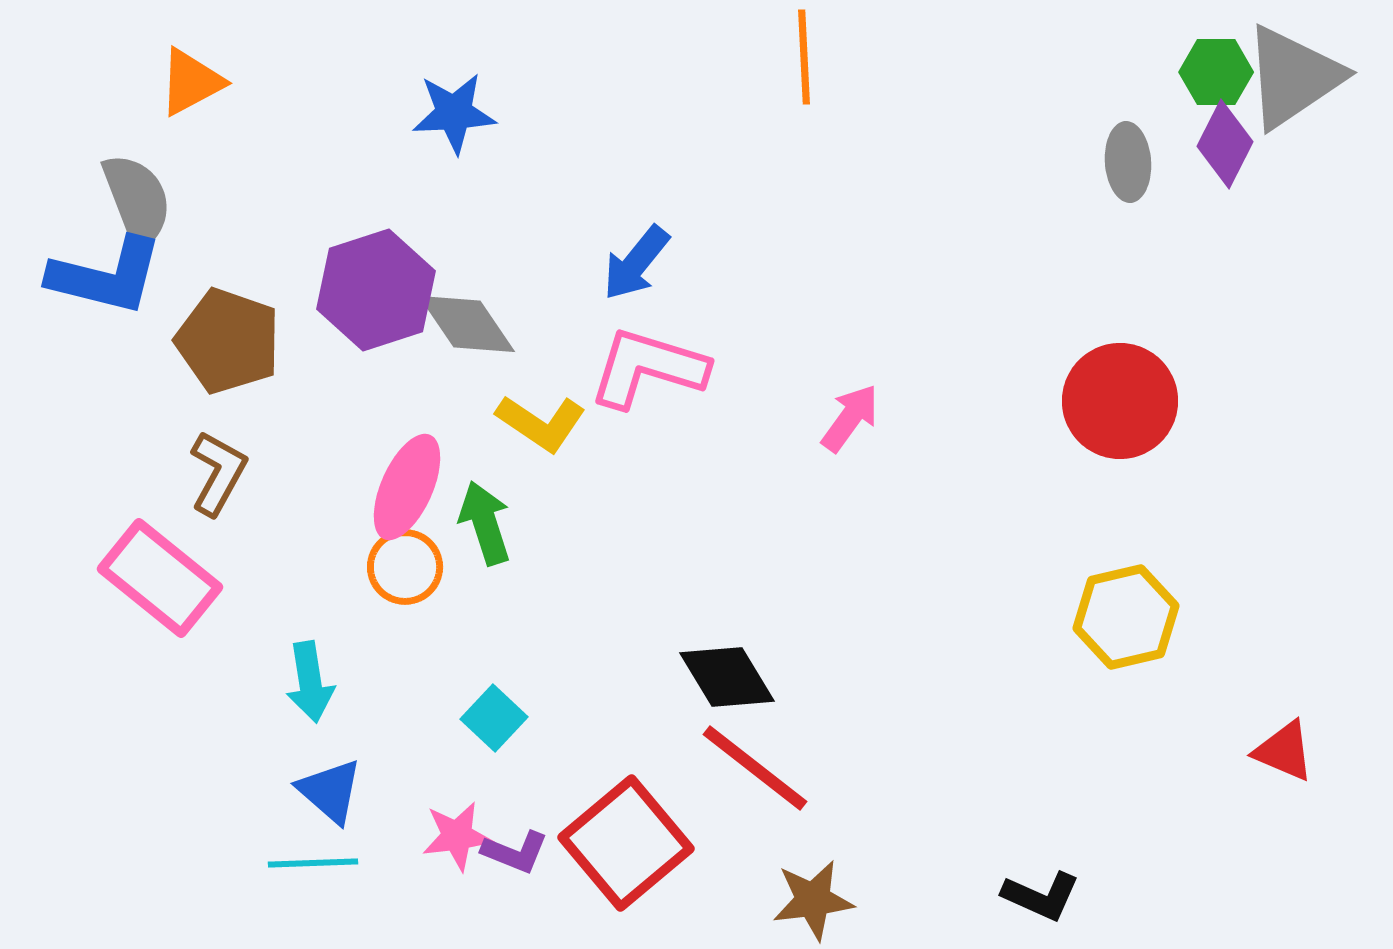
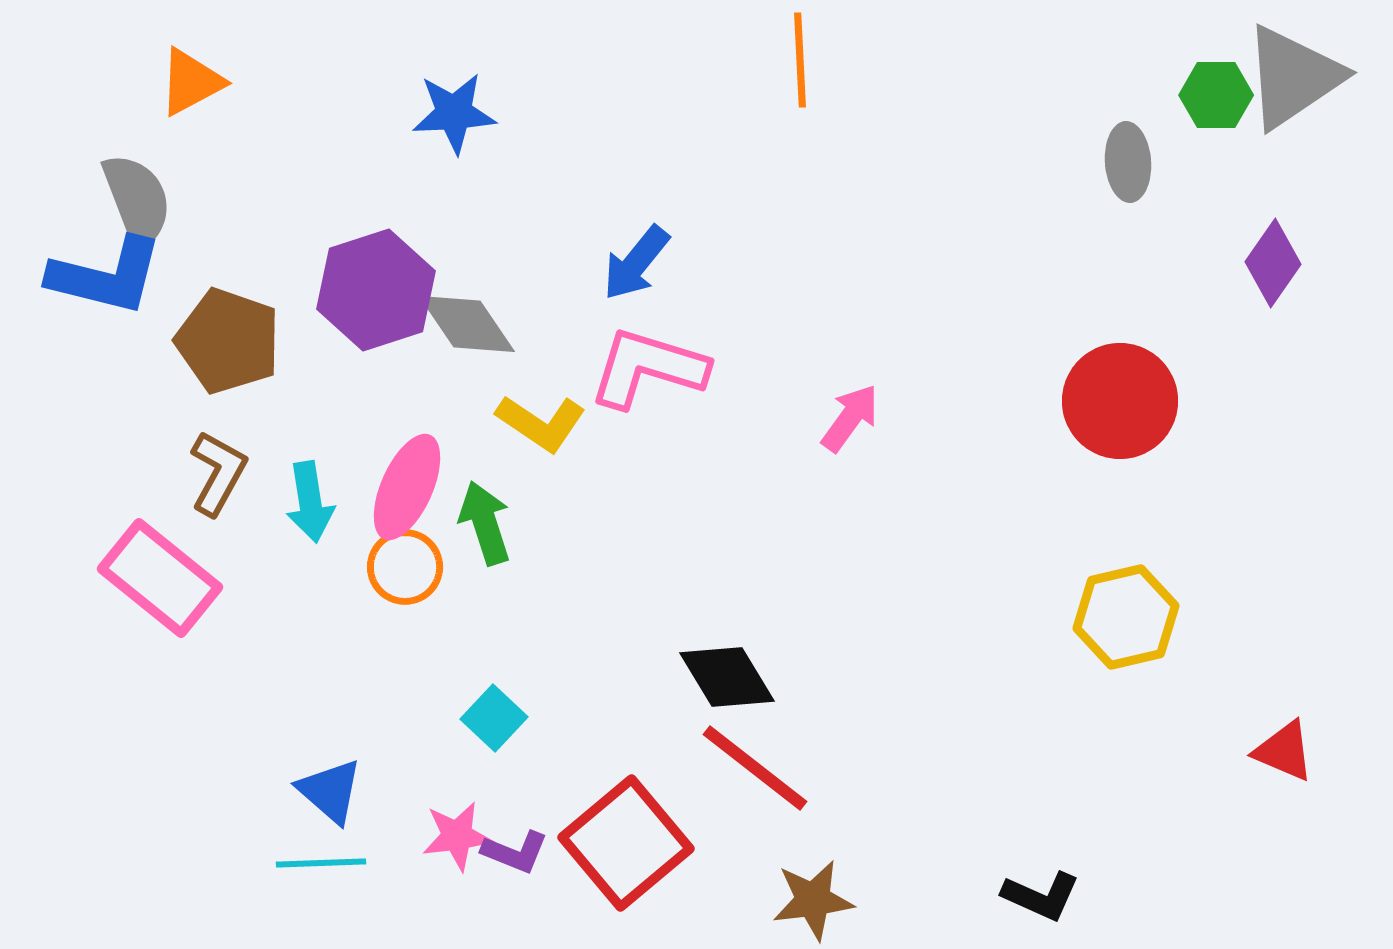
orange line: moved 4 px left, 3 px down
green hexagon: moved 23 px down
purple diamond: moved 48 px right, 119 px down; rotated 8 degrees clockwise
cyan arrow: moved 180 px up
cyan line: moved 8 px right
